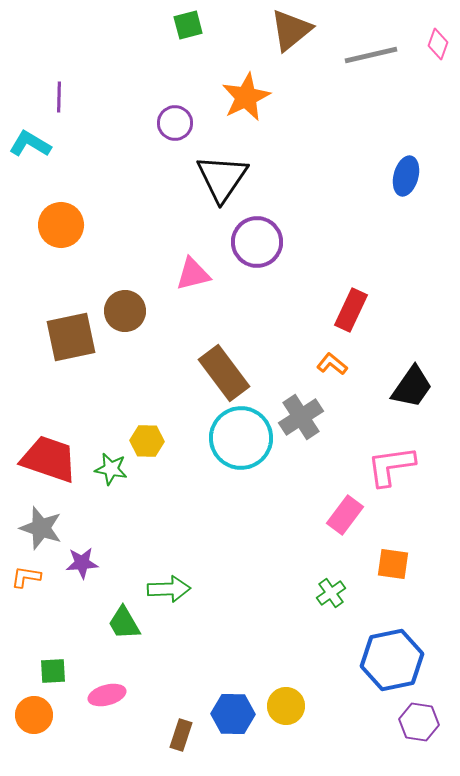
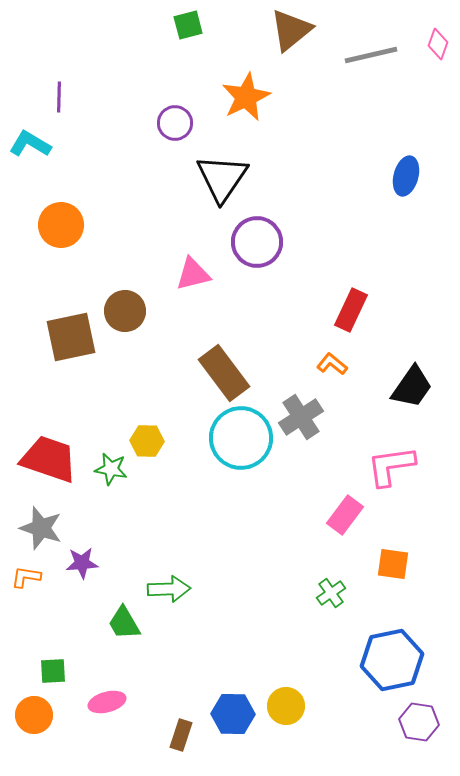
pink ellipse at (107, 695): moved 7 px down
